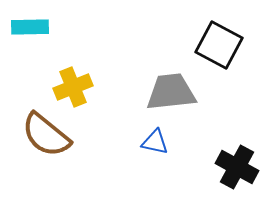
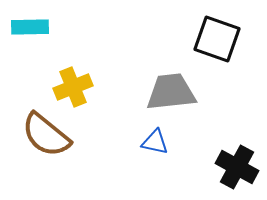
black square: moved 2 px left, 6 px up; rotated 9 degrees counterclockwise
